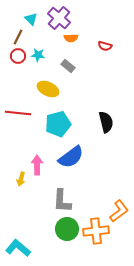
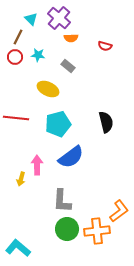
red circle: moved 3 px left, 1 px down
red line: moved 2 px left, 5 px down
orange cross: moved 1 px right
